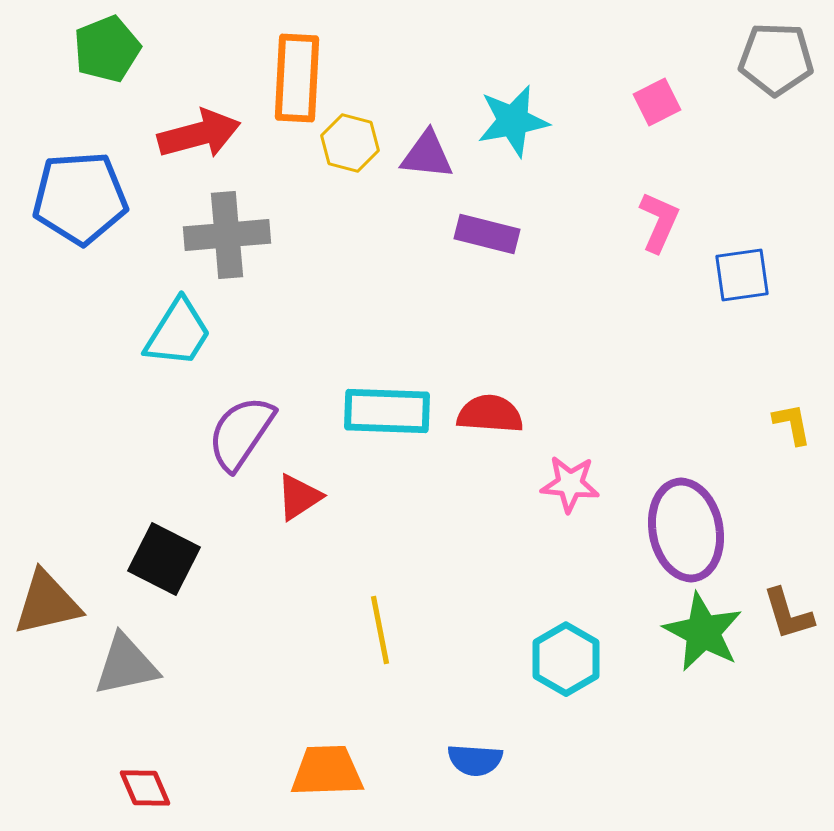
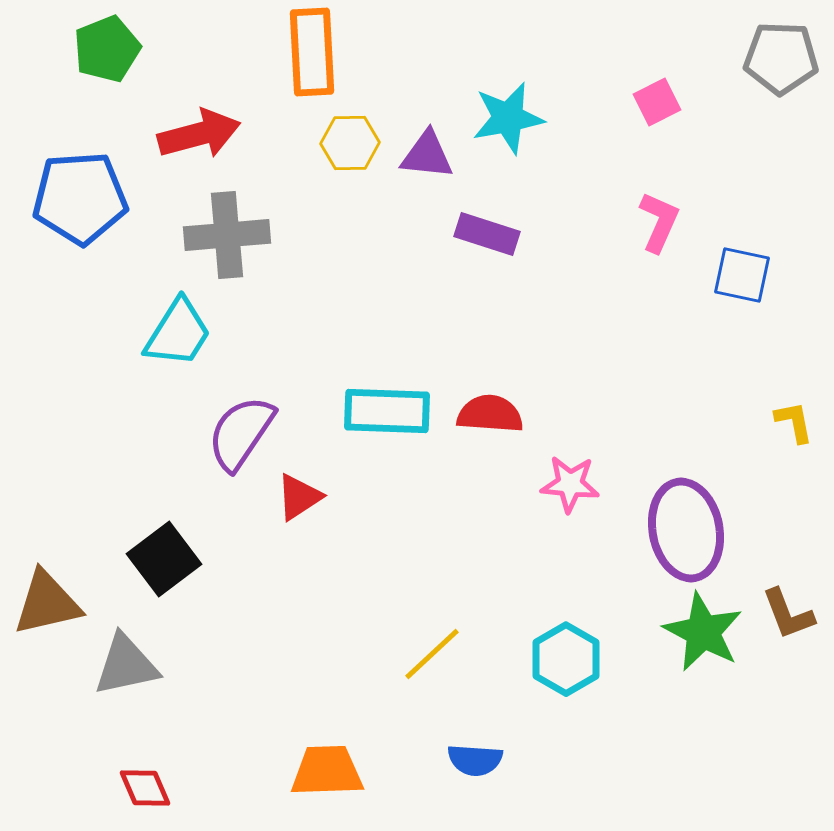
gray pentagon: moved 5 px right, 1 px up
orange rectangle: moved 15 px right, 26 px up; rotated 6 degrees counterclockwise
cyan star: moved 5 px left, 3 px up
yellow hexagon: rotated 16 degrees counterclockwise
purple rectangle: rotated 4 degrees clockwise
blue square: rotated 20 degrees clockwise
yellow L-shape: moved 2 px right, 2 px up
black square: rotated 26 degrees clockwise
brown L-shape: rotated 4 degrees counterclockwise
yellow line: moved 52 px right, 24 px down; rotated 58 degrees clockwise
